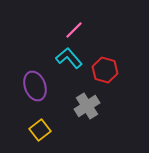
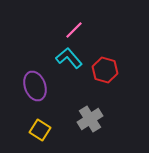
gray cross: moved 3 px right, 13 px down
yellow square: rotated 20 degrees counterclockwise
